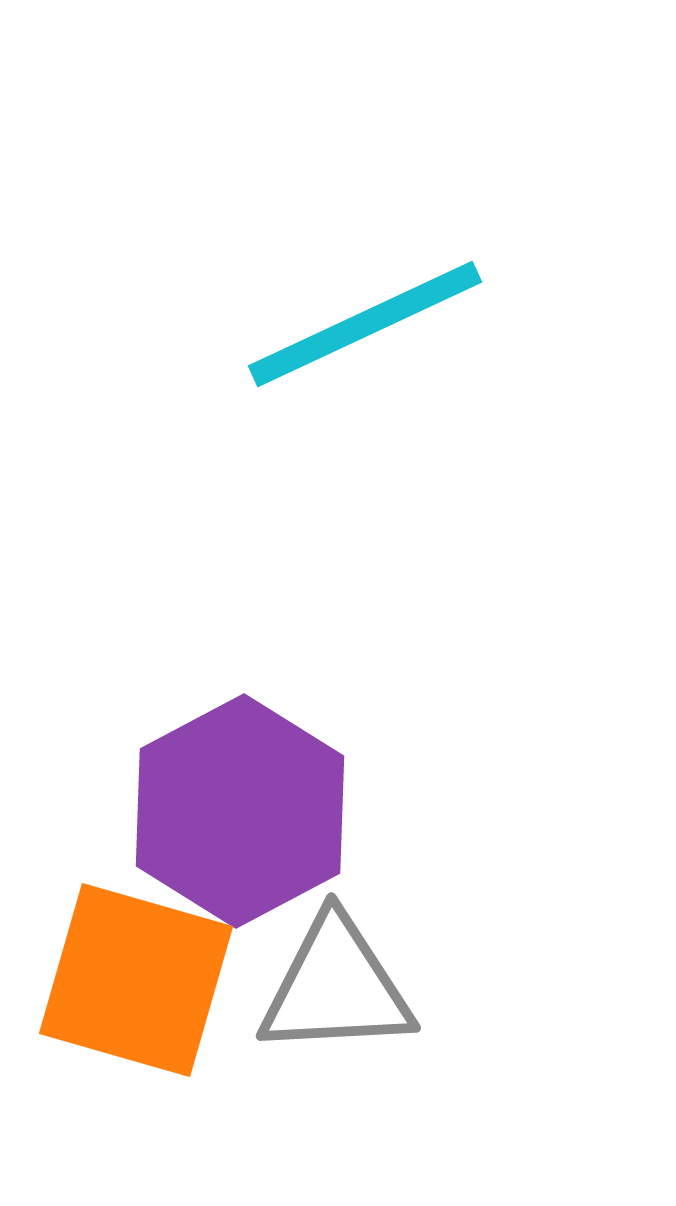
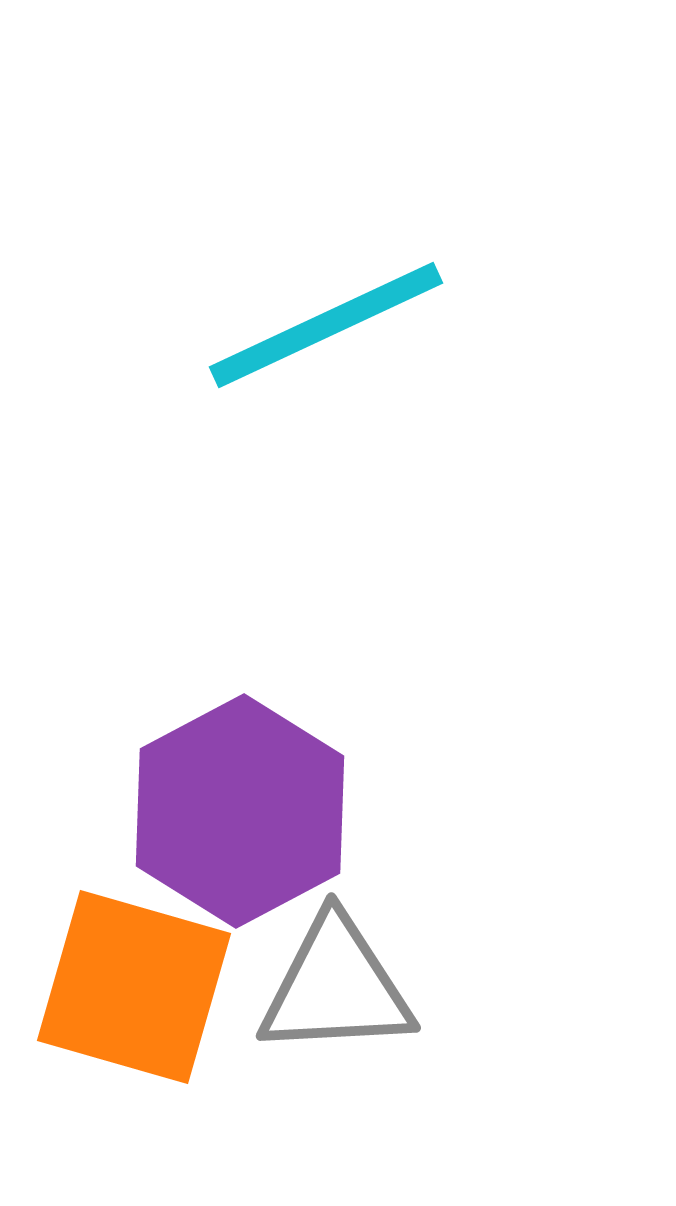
cyan line: moved 39 px left, 1 px down
orange square: moved 2 px left, 7 px down
